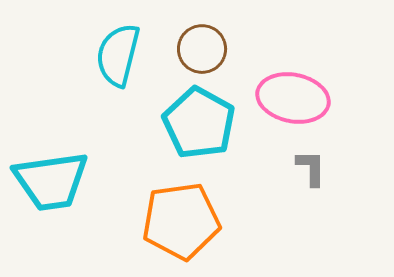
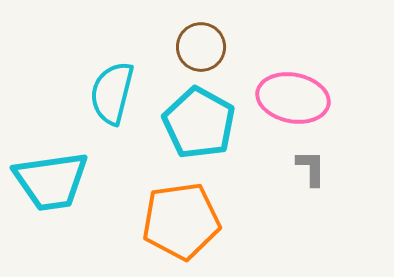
brown circle: moved 1 px left, 2 px up
cyan semicircle: moved 6 px left, 38 px down
